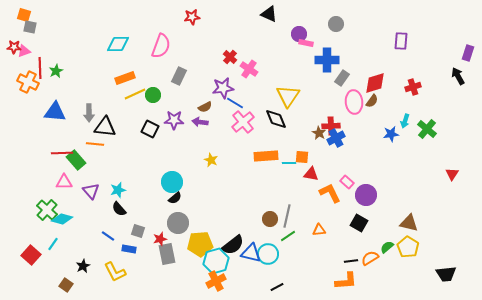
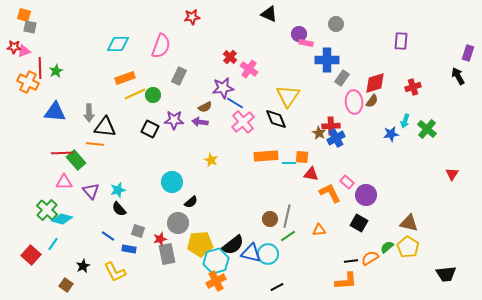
black semicircle at (175, 198): moved 16 px right, 4 px down
